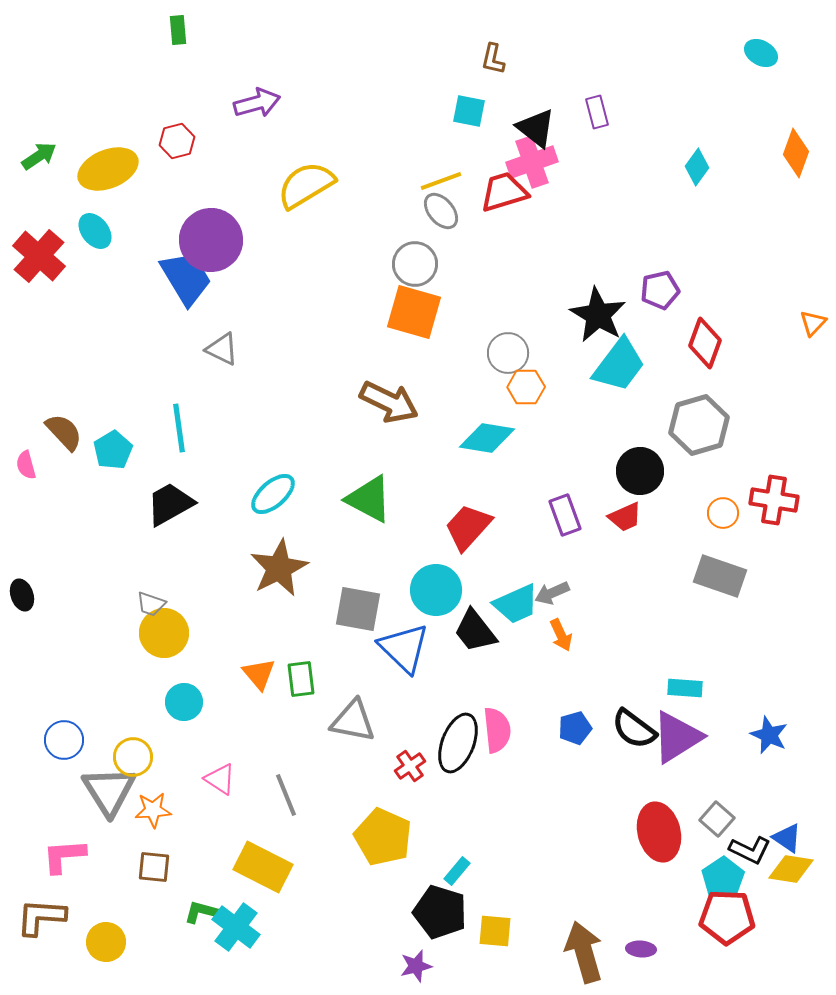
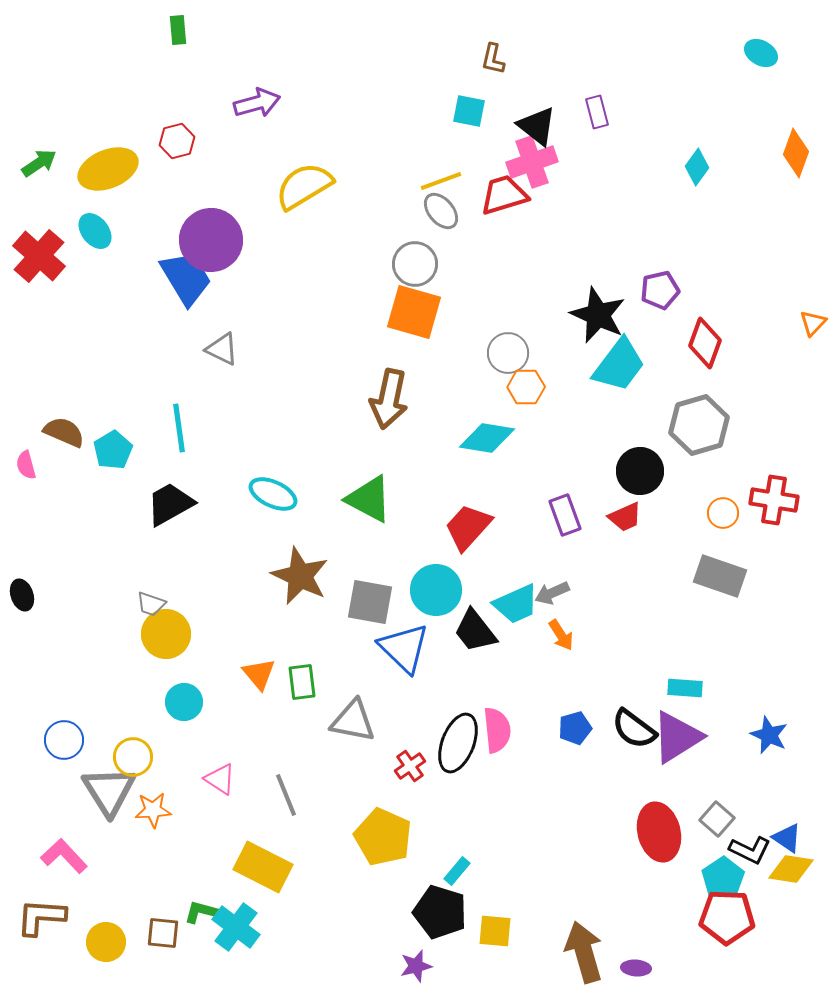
black triangle at (536, 128): moved 1 px right, 2 px up
green arrow at (39, 156): moved 7 px down
yellow semicircle at (306, 185): moved 2 px left, 1 px down
red trapezoid at (504, 192): moved 3 px down
black star at (598, 315): rotated 6 degrees counterclockwise
brown arrow at (389, 402): moved 3 px up; rotated 76 degrees clockwise
brown semicircle at (64, 432): rotated 24 degrees counterclockwise
cyan ellipse at (273, 494): rotated 66 degrees clockwise
brown star at (279, 568): moved 21 px right, 8 px down; rotated 20 degrees counterclockwise
gray square at (358, 609): moved 12 px right, 7 px up
yellow circle at (164, 633): moved 2 px right, 1 px down
orange arrow at (561, 635): rotated 8 degrees counterclockwise
green rectangle at (301, 679): moved 1 px right, 3 px down
pink L-shape at (64, 856): rotated 51 degrees clockwise
brown square at (154, 867): moved 9 px right, 66 px down
purple ellipse at (641, 949): moved 5 px left, 19 px down
